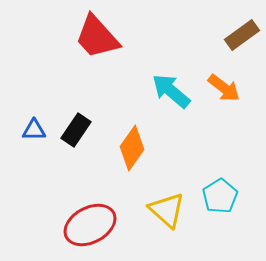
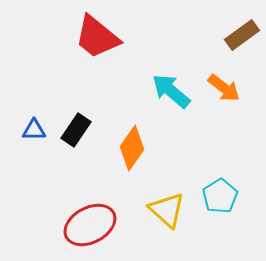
red trapezoid: rotated 9 degrees counterclockwise
